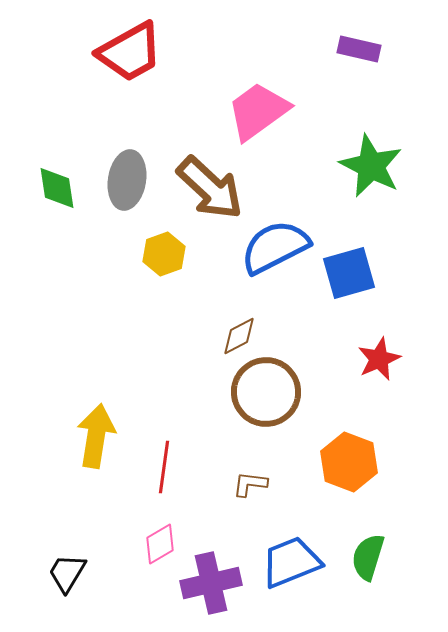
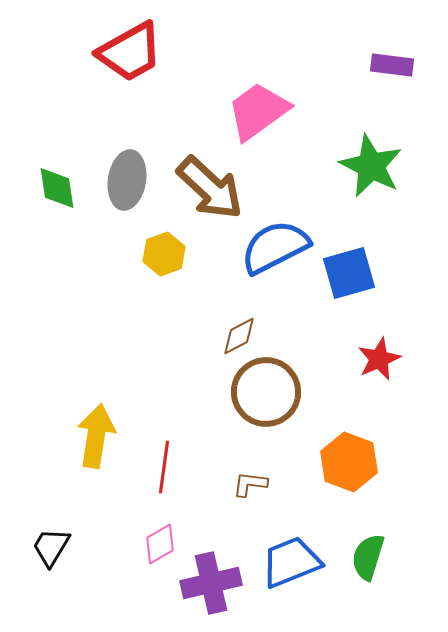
purple rectangle: moved 33 px right, 16 px down; rotated 6 degrees counterclockwise
black trapezoid: moved 16 px left, 26 px up
